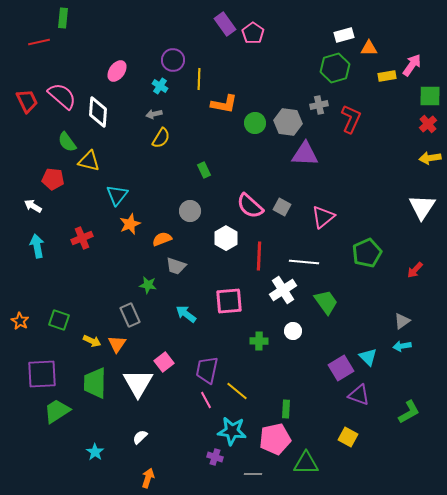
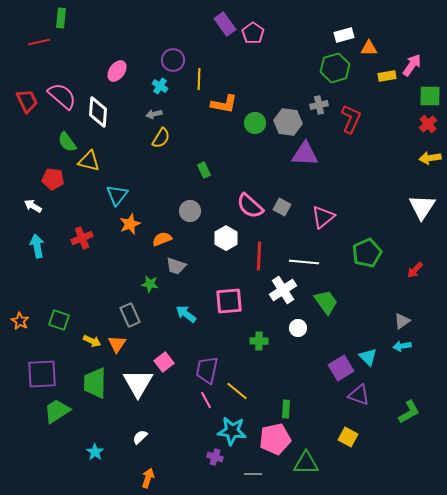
green rectangle at (63, 18): moved 2 px left
green star at (148, 285): moved 2 px right, 1 px up
white circle at (293, 331): moved 5 px right, 3 px up
